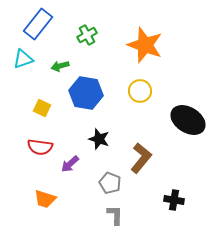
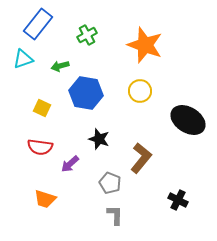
black cross: moved 4 px right; rotated 18 degrees clockwise
